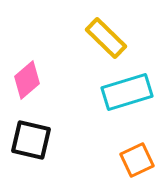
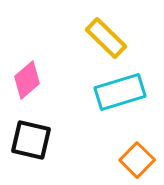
cyan rectangle: moved 7 px left
orange square: rotated 20 degrees counterclockwise
